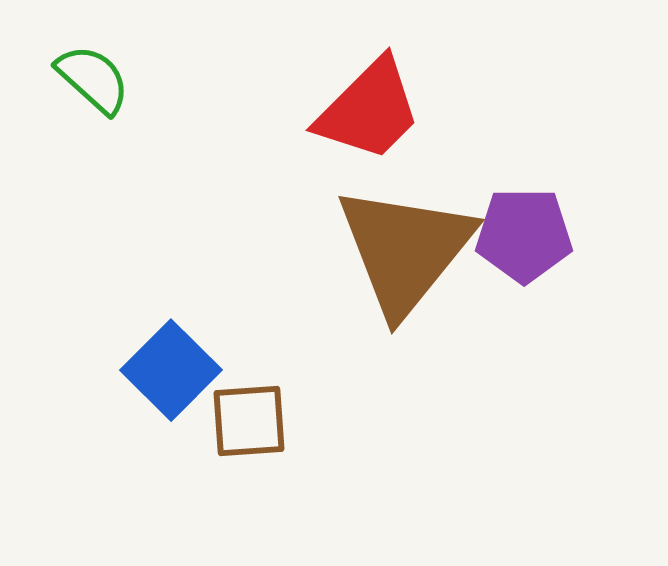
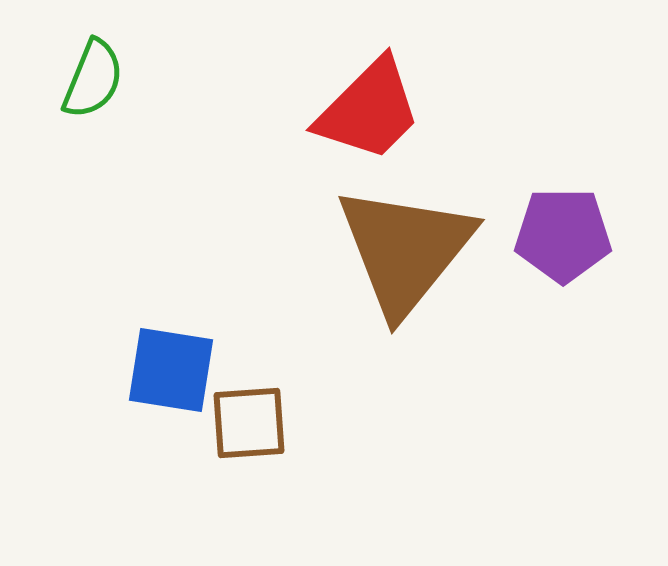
green semicircle: rotated 70 degrees clockwise
purple pentagon: moved 39 px right
blue square: rotated 36 degrees counterclockwise
brown square: moved 2 px down
